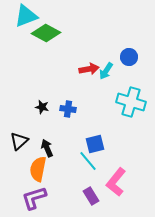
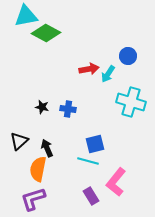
cyan triangle: rotated 10 degrees clockwise
blue circle: moved 1 px left, 1 px up
cyan arrow: moved 2 px right, 3 px down
cyan line: rotated 35 degrees counterclockwise
purple L-shape: moved 1 px left, 1 px down
